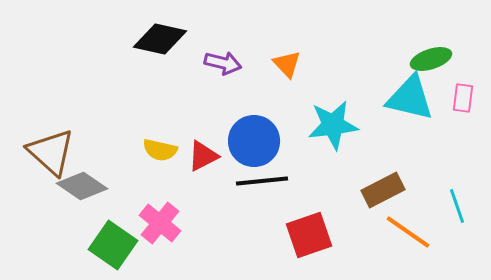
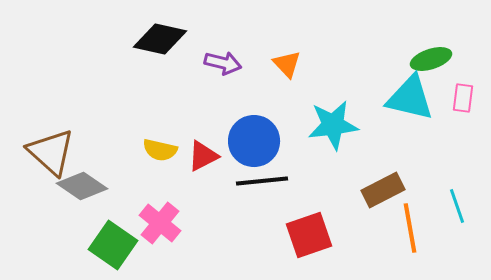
orange line: moved 2 px right, 4 px up; rotated 45 degrees clockwise
